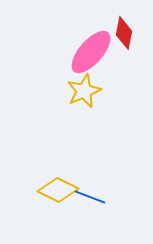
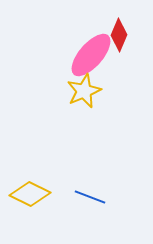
red diamond: moved 5 px left, 2 px down; rotated 12 degrees clockwise
pink ellipse: moved 3 px down
yellow diamond: moved 28 px left, 4 px down
